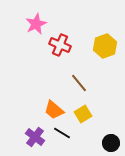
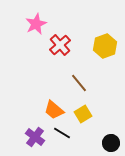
red cross: rotated 25 degrees clockwise
